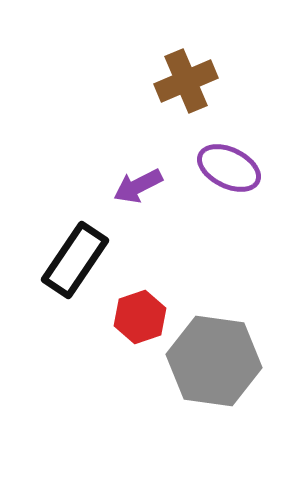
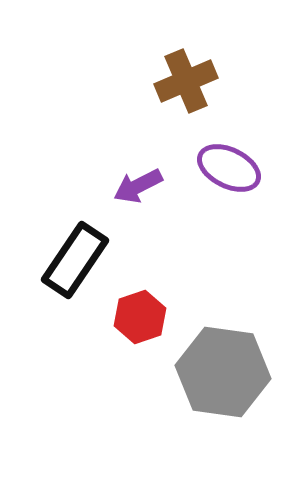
gray hexagon: moved 9 px right, 11 px down
